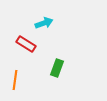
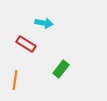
cyan arrow: rotated 30 degrees clockwise
green rectangle: moved 4 px right, 1 px down; rotated 18 degrees clockwise
